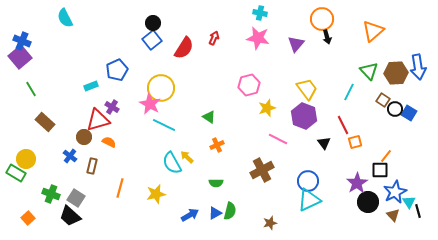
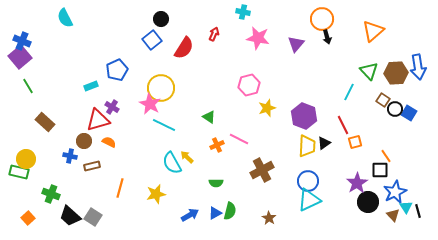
cyan cross at (260, 13): moved 17 px left, 1 px up
black circle at (153, 23): moved 8 px right, 4 px up
red arrow at (214, 38): moved 4 px up
green line at (31, 89): moved 3 px left, 3 px up
yellow trapezoid at (307, 89): moved 57 px down; rotated 40 degrees clockwise
brown circle at (84, 137): moved 4 px down
pink line at (278, 139): moved 39 px left
black triangle at (324, 143): rotated 32 degrees clockwise
blue cross at (70, 156): rotated 24 degrees counterclockwise
orange line at (386, 156): rotated 72 degrees counterclockwise
brown rectangle at (92, 166): rotated 63 degrees clockwise
green rectangle at (16, 173): moved 3 px right, 1 px up; rotated 18 degrees counterclockwise
gray square at (76, 198): moved 17 px right, 19 px down
cyan triangle at (409, 202): moved 3 px left, 5 px down
brown star at (270, 223): moved 1 px left, 5 px up; rotated 24 degrees counterclockwise
